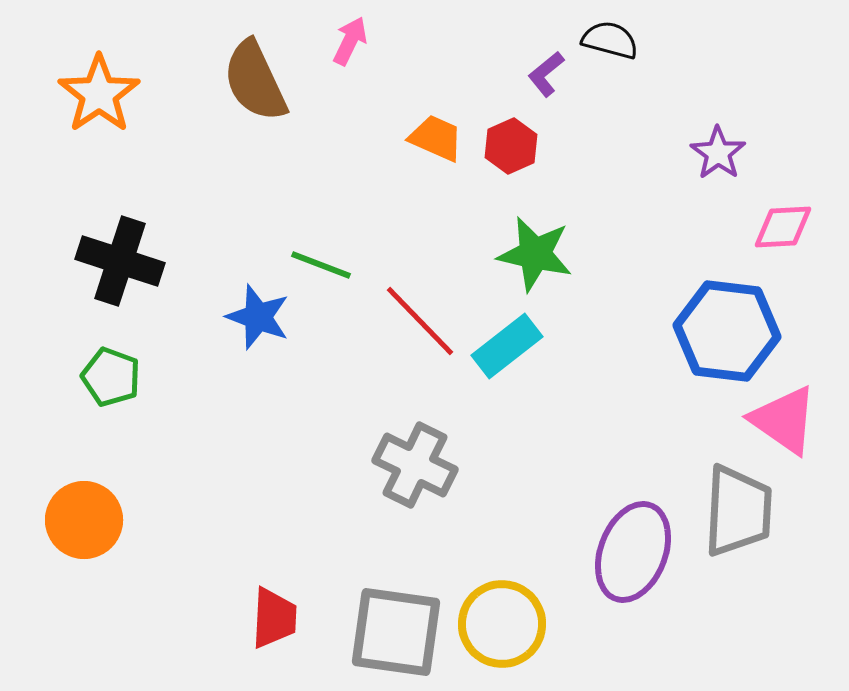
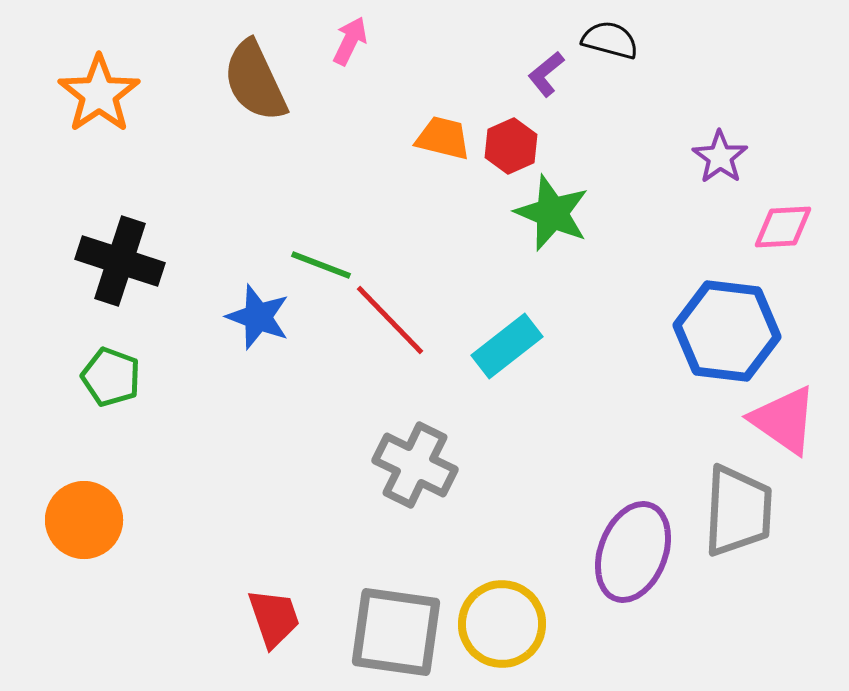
orange trapezoid: moved 7 px right; rotated 10 degrees counterclockwise
purple star: moved 2 px right, 4 px down
green star: moved 17 px right, 41 px up; rotated 10 degrees clockwise
red line: moved 30 px left, 1 px up
red trapezoid: rotated 22 degrees counterclockwise
